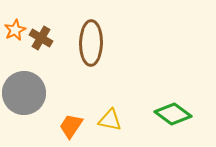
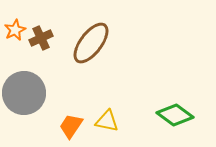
brown cross: rotated 35 degrees clockwise
brown ellipse: rotated 36 degrees clockwise
green diamond: moved 2 px right, 1 px down
yellow triangle: moved 3 px left, 1 px down
